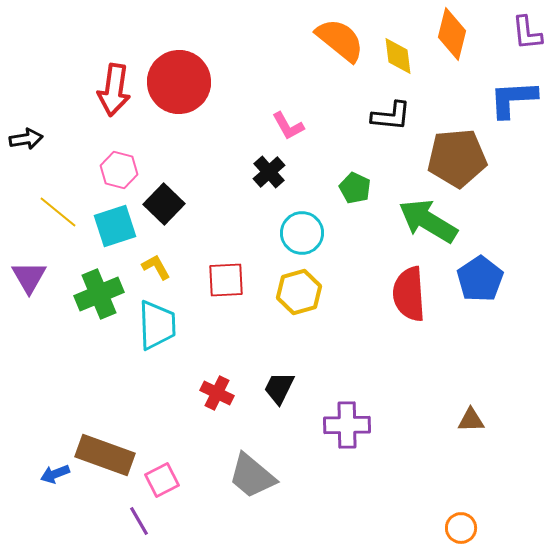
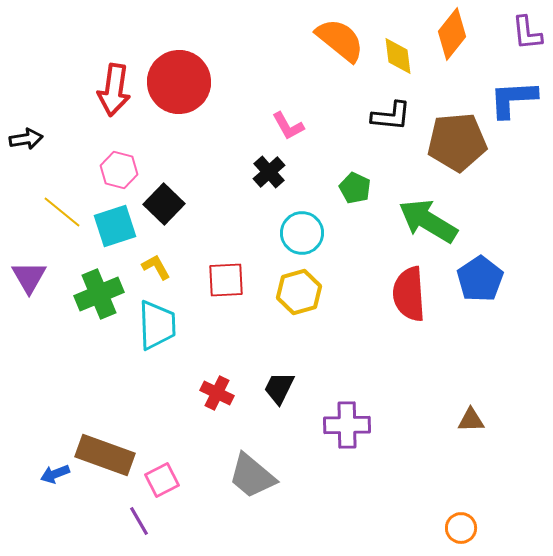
orange diamond: rotated 24 degrees clockwise
brown pentagon: moved 16 px up
yellow line: moved 4 px right
